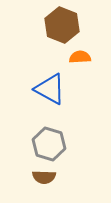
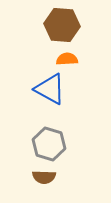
brown hexagon: rotated 16 degrees counterclockwise
orange semicircle: moved 13 px left, 2 px down
